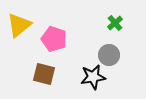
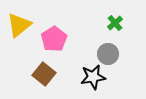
pink pentagon: rotated 20 degrees clockwise
gray circle: moved 1 px left, 1 px up
brown square: rotated 25 degrees clockwise
